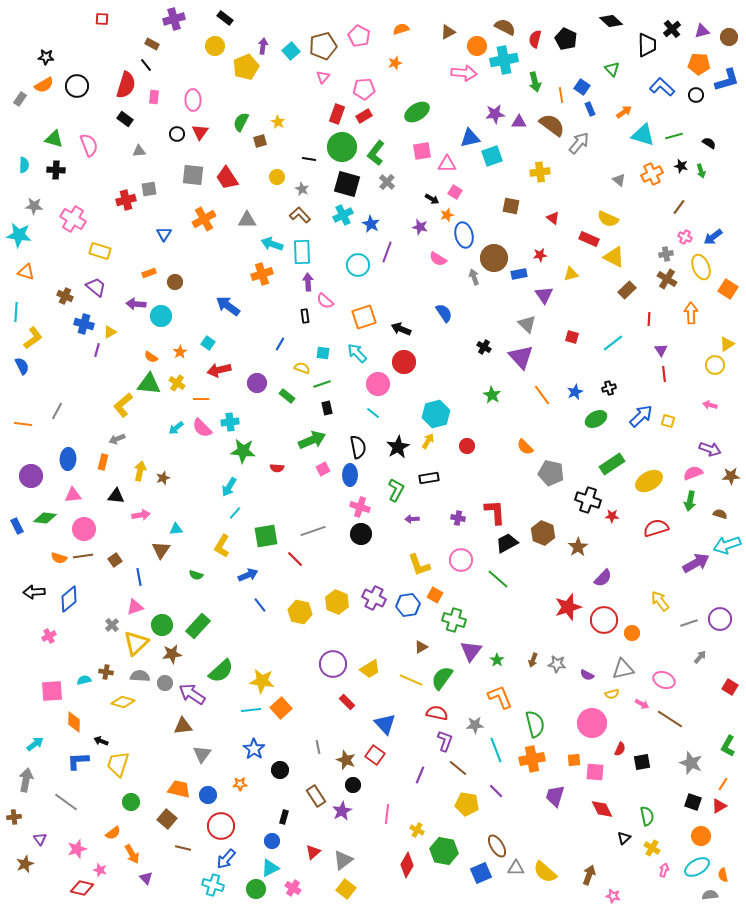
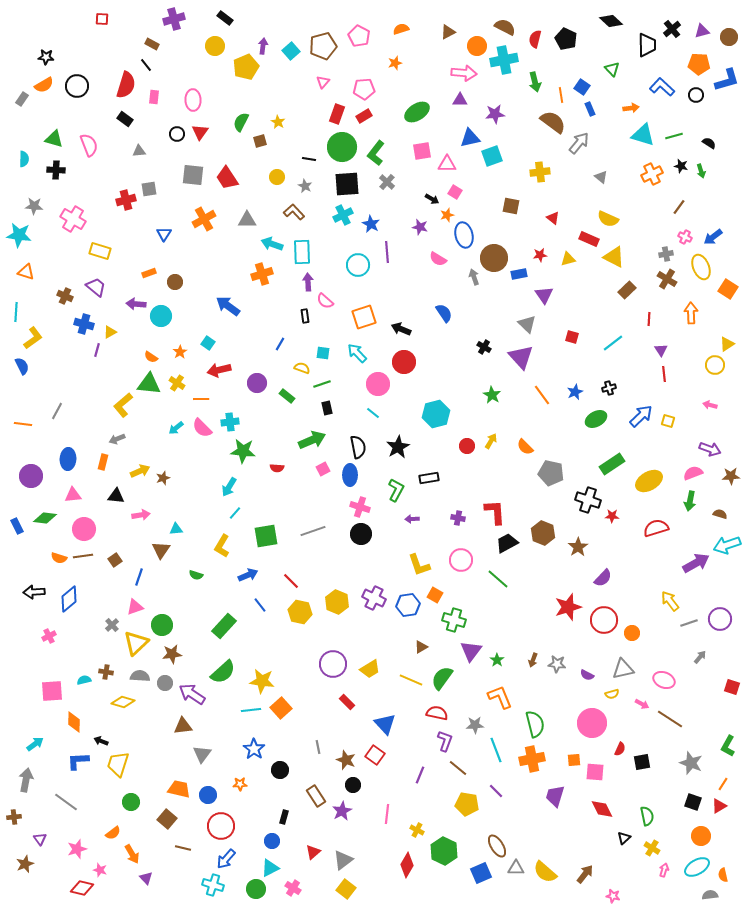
pink triangle at (323, 77): moved 5 px down
gray rectangle at (20, 99): moved 2 px right
orange arrow at (624, 112): moved 7 px right, 4 px up; rotated 28 degrees clockwise
purple triangle at (519, 122): moved 59 px left, 22 px up
brown semicircle at (552, 125): moved 1 px right, 3 px up
cyan semicircle at (24, 165): moved 6 px up
gray triangle at (619, 180): moved 18 px left, 3 px up
black square at (347, 184): rotated 20 degrees counterclockwise
gray star at (302, 189): moved 3 px right, 3 px up
brown L-shape at (300, 215): moved 6 px left, 3 px up
purple line at (387, 252): rotated 25 degrees counterclockwise
yellow triangle at (571, 274): moved 3 px left, 15 px up
yellow arrow at (428, 441): moved 63 px right
yellow arrow at (140, 471): rotated 54 degrees clockwise
red line at (295, 559): moved 4 px left, 22 px down
blue line at (139, 577): rotated 30 degrees clockwise
yellow arrow at (660, 601): moved 10 px right
green rectangle at (198, 626): moved 26 px right
green semicircle at (221, 671): moved 2 px right, 1 px down
red square at (730, 687): moved 2 px right; rotated 14 degrees counterclockwise
green hexagon at (444, 851): rotated 16 degrees clockwise
brown arrow at (589, 875): moved 4 px left, 1 px up; rotated 18 degrees clockwise
